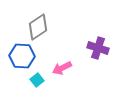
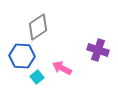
purple cross: moved 2 px down
pink arrow: rotated 54 degrees clockwise
cyan square: moved 3 px up
